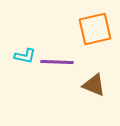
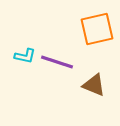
orange square: moved 2 px right
purple line: rotated 16 degrees clockwise
